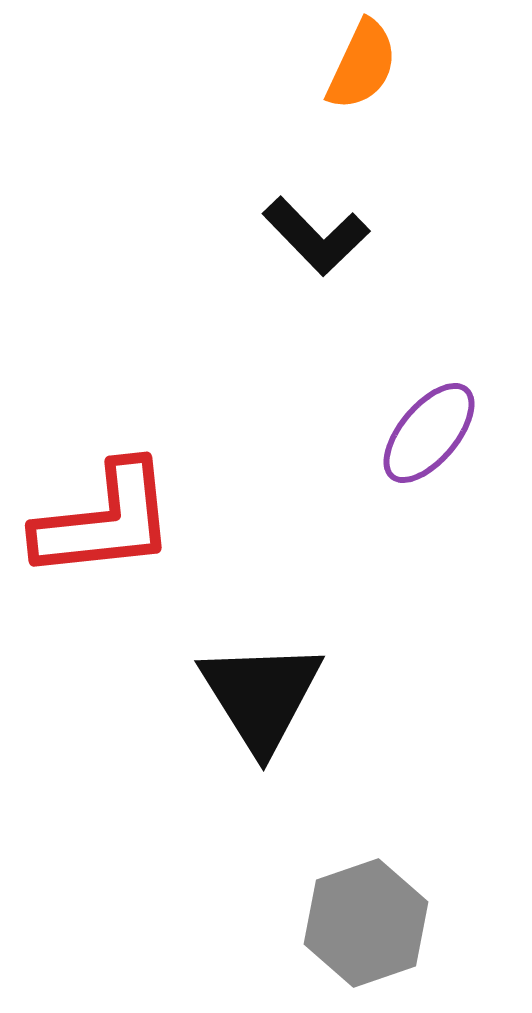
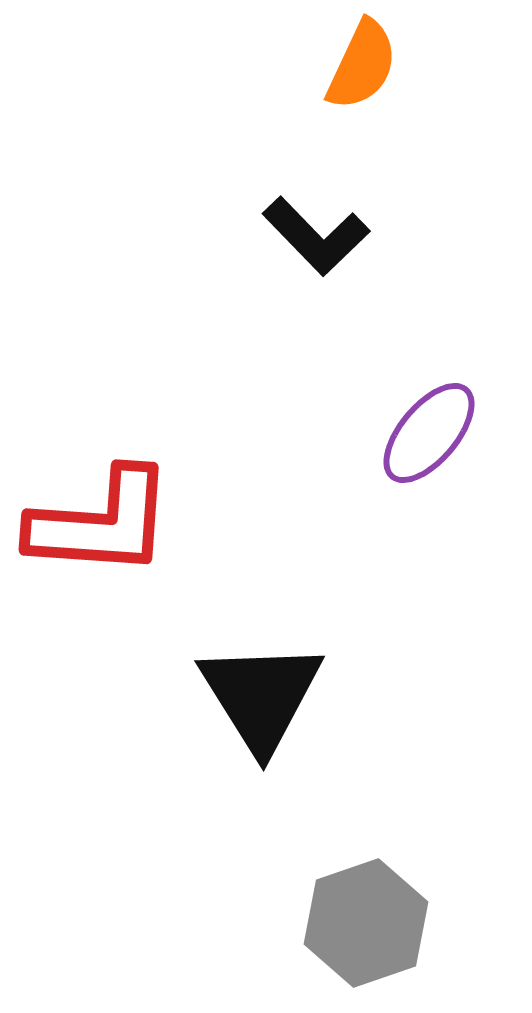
red L-shape: moved 4 px left, 2 px down; rotated 10 degrees clockwise
